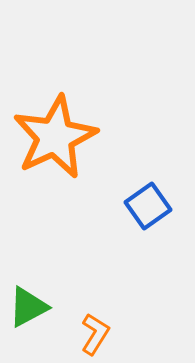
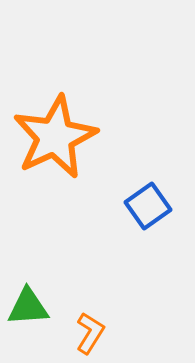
green triangle: rotated 24 degrees clockwise
orange L-shape: moved 5 px left, 1 px up
